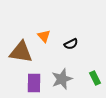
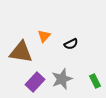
orange triangle: rotated 24 degrees clockwise
green rectangle: moved 3 px down
purple rectangle: moved 1 px right, 1 px up; rotated 42 degrees clockwise
